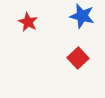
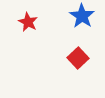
blue star: rotated 20 degrees clockwise
